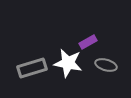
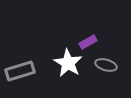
white star: rotated 20 degrees clockwise
gray rectangle: moved 12 px left, 3 px down
